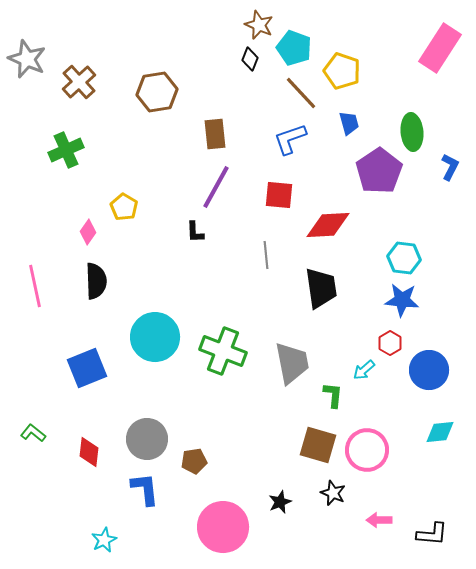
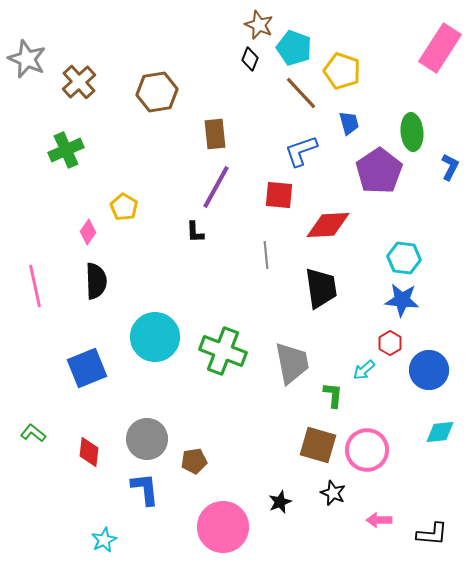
blue L-shape at (290, 139): moved 11 px right, 12 px down
